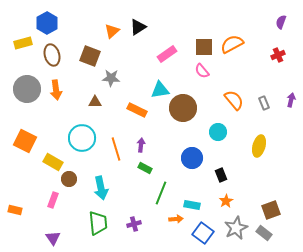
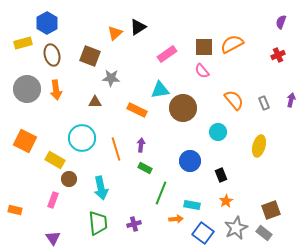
orange triangle at (112, 31): moved 3 px right, 2 px down
blue circle at (192, 158): moved 2 px left, 3 px down
yellow rectangle at (53, 162): moved 2 px right, 2 px up
